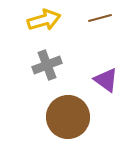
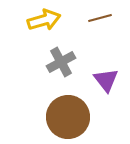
gray cross: moved 14 px right, 3 px up; rotated 8 degrees counterclockwise
purple triangle: rotated 16 degrees clockwise
